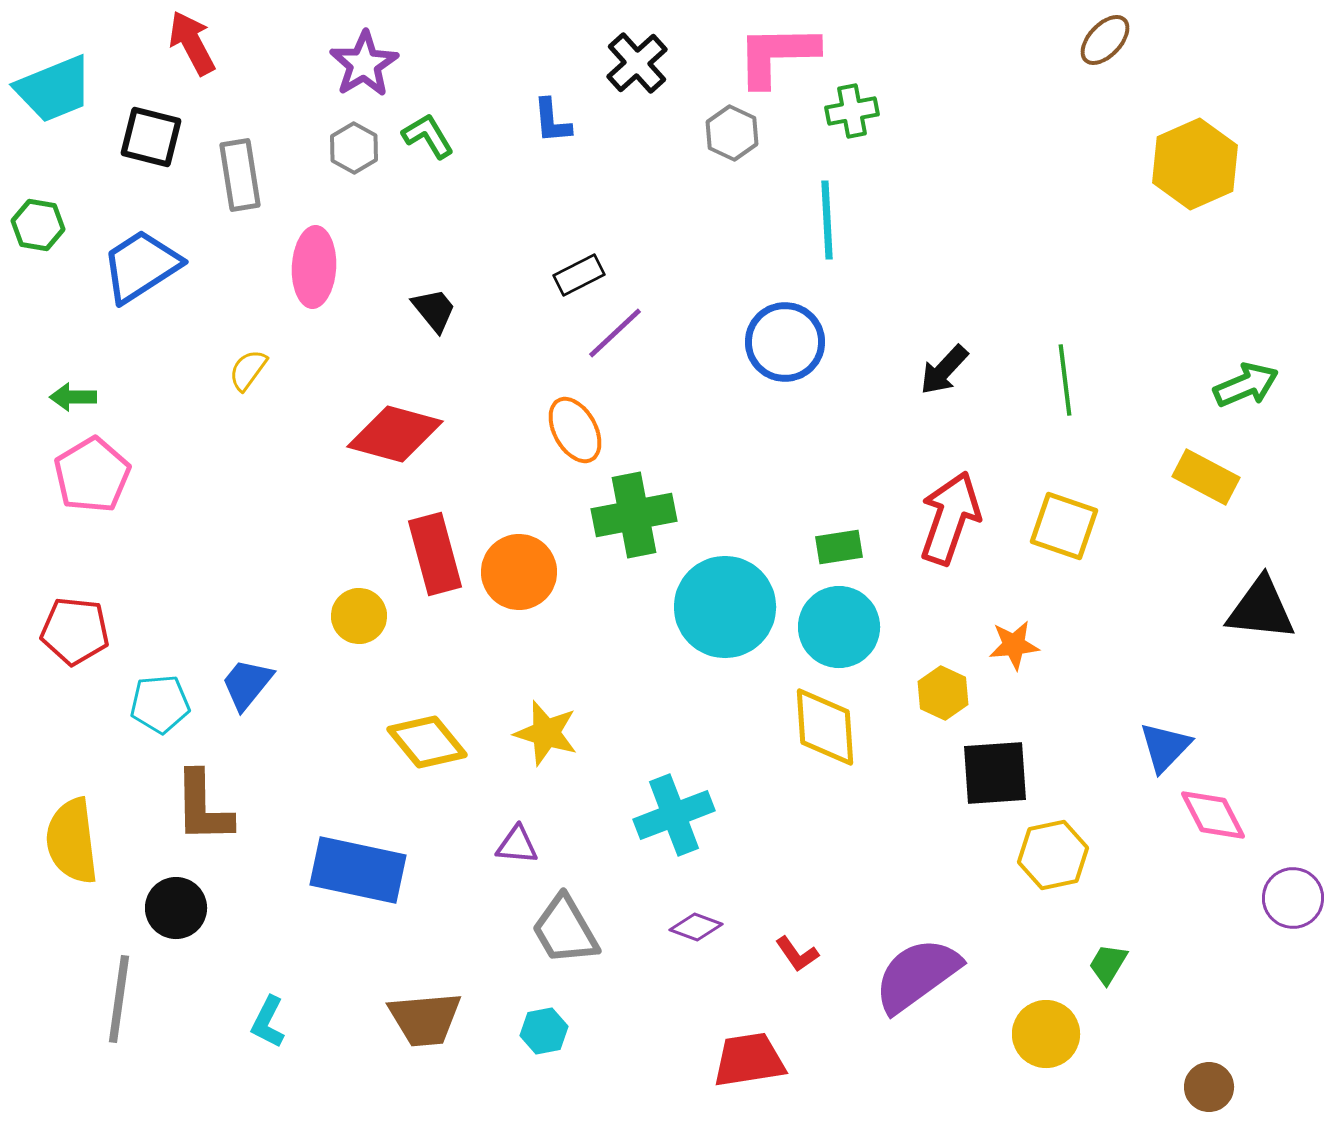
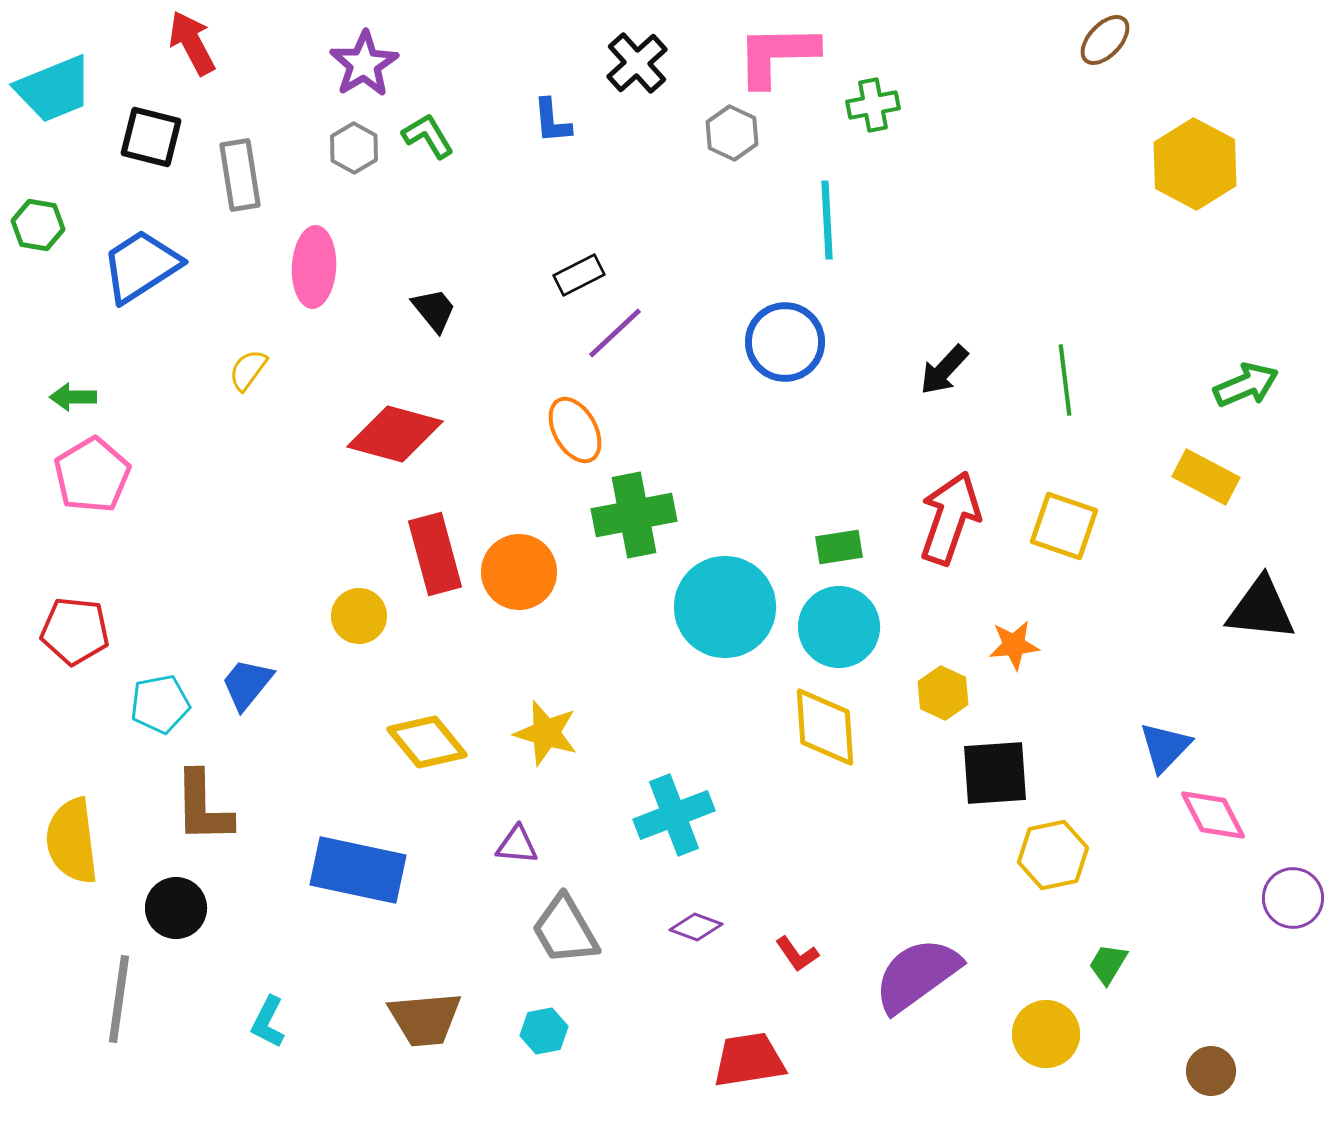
green cross at (852, 111): moved 21 px right, 6 px up
yellow hexagon at (1195, 164): rotated 8 degrees counterclockwise
cyan pentagon at (160, 704): rotated 6 degrees counterclockwise
brown circle at (1209, 1087): moved 2 px right, 16 px up
